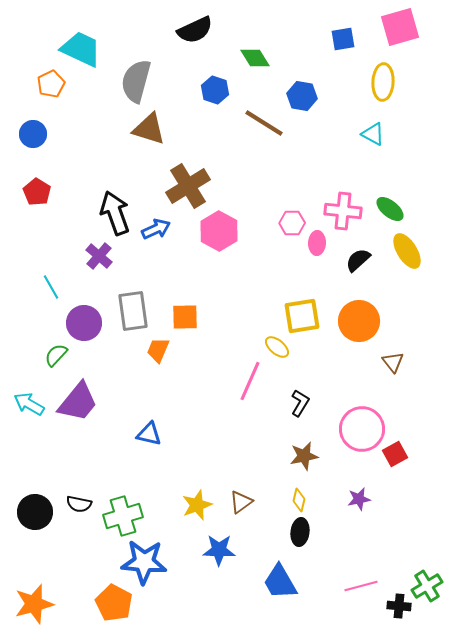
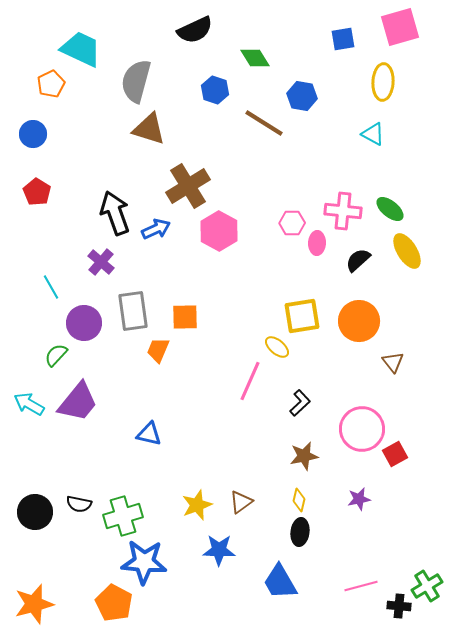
purple cross at (99, 256): moved 2 px right, 6 px down
black L-shape at (300, 403): rotated 16 degrees clockwise
